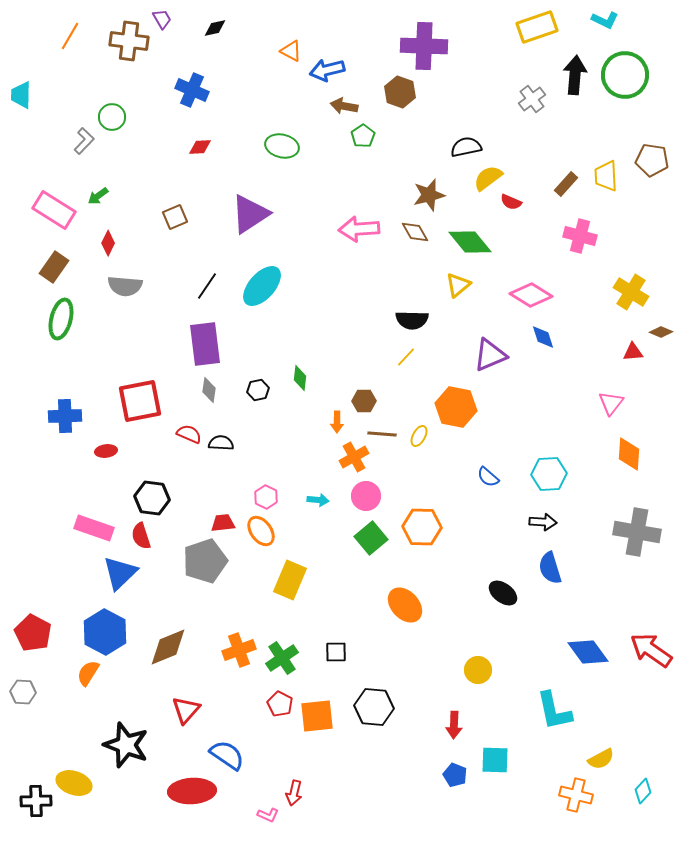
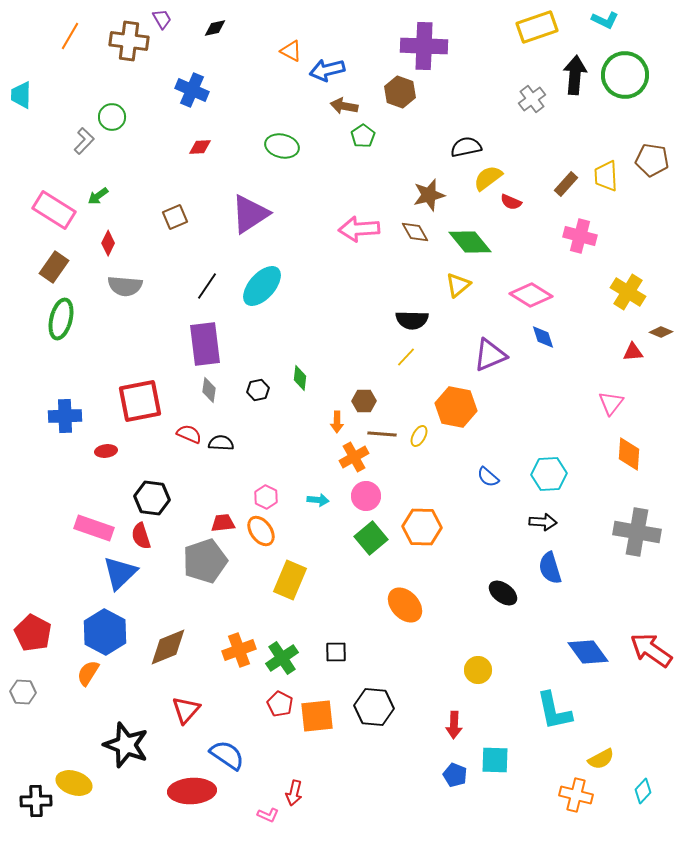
yellow cross at (631, 292): moved 3 px left
